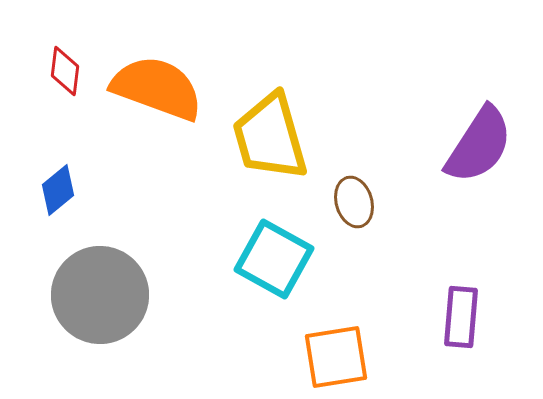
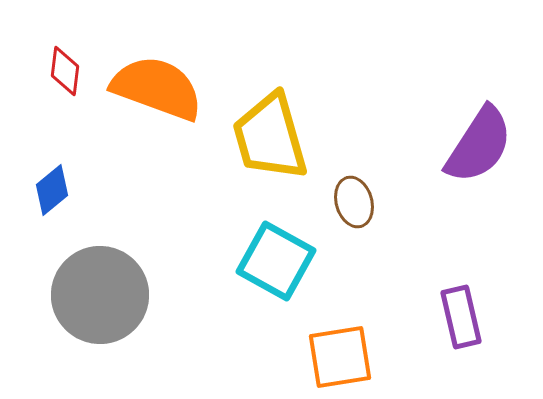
blue diamond: moved 6 px left
cyan square: moved 2 px right, 2 px down
purple rectangle: rotated 18 degrees counterclockwise
orange square: moved 4 px right
